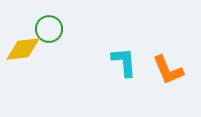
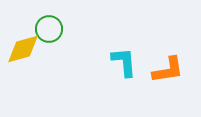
yellow diamond: rotated 9 degrees counterclockwise
orange L-shape: rotated 76 degrees counterclockwise
